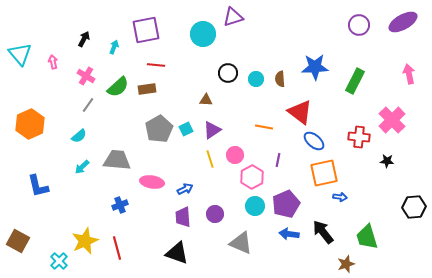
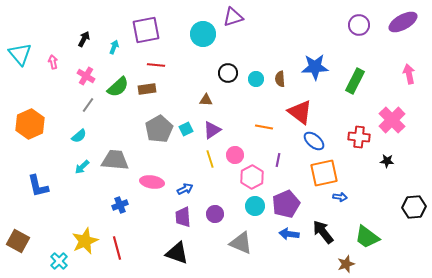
gray trapezoid at (117, 160): moved 2 px left
green trapezoid at (367, 237): rotated 36 degrees counterclockwise
